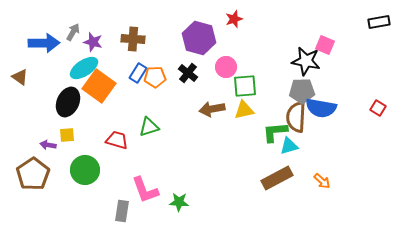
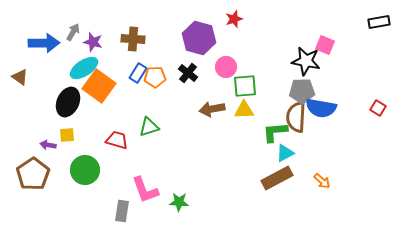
yellow triangle: rotated 10 degrees clockwise
cyan triangle: moved 4 px left, 7 px down; rotated 12 degrees counterclockwise
